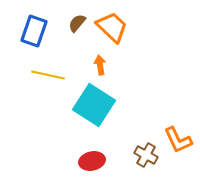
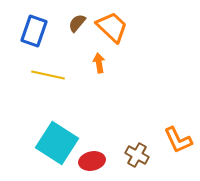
orange arrow: moved 1 px left, 2 px up
cyan square: moved 37 px left, 38 px down
brown cross: moved 9 px left
